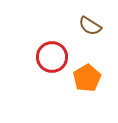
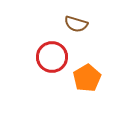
brown semicircle: moved 14 px left, 2 px up; rotated 15 degrees counterclockwise
